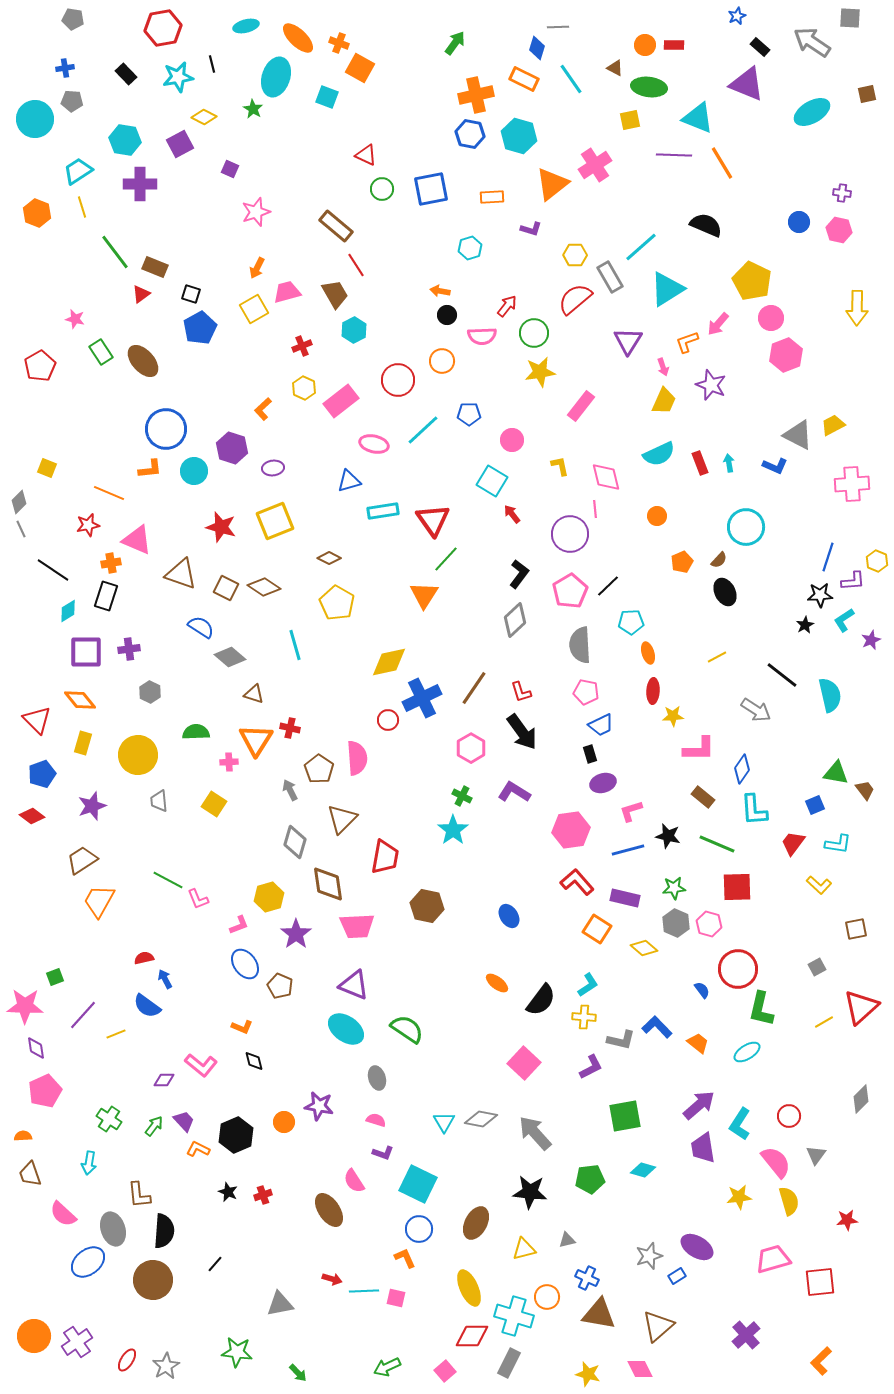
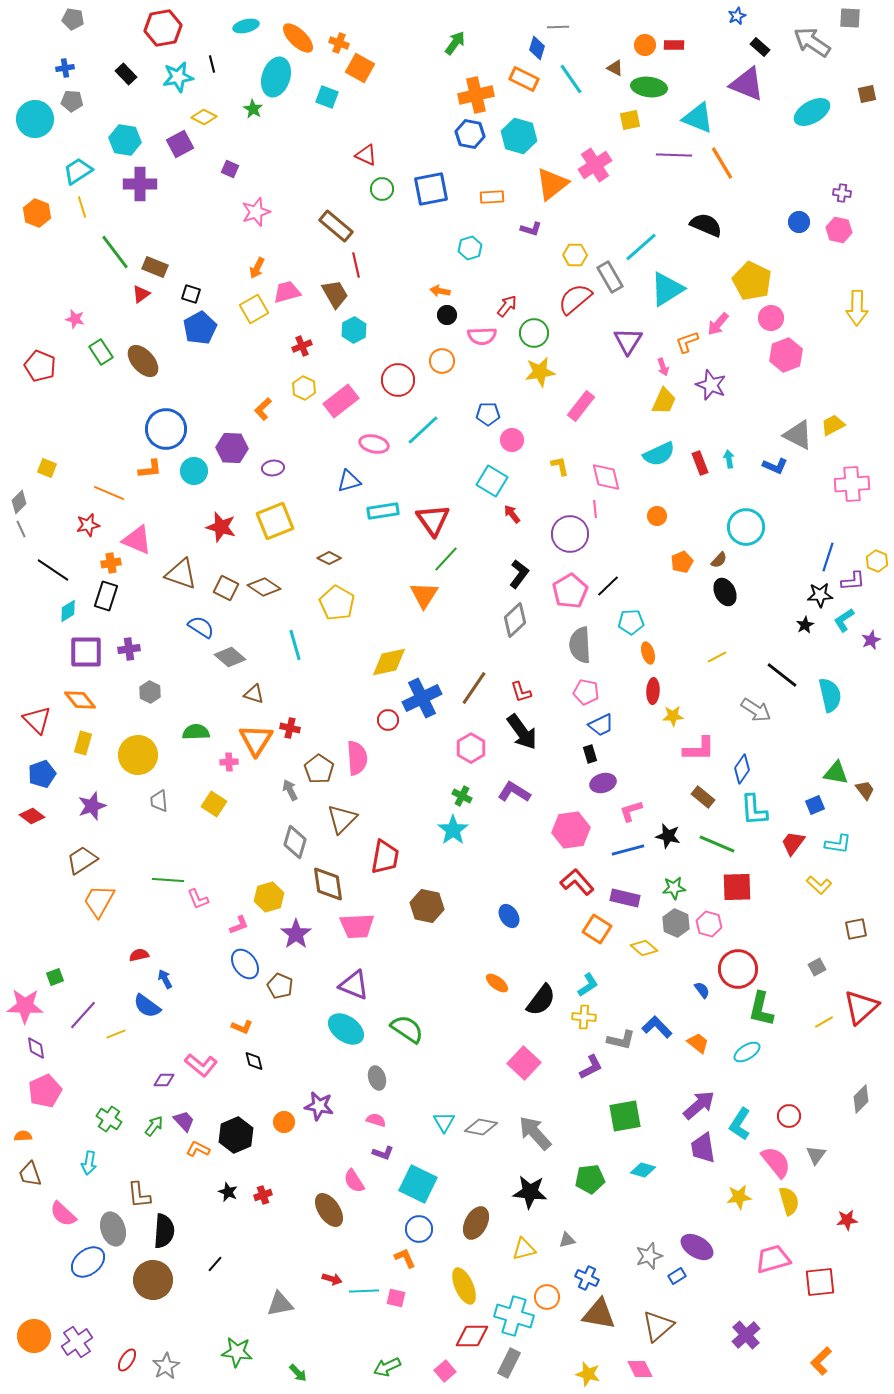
red line at (356, 265): rotated 20 degrees clockwise
red pentagon at (40, 366): rotated 20 degrees counterclockwise
blue pentagon at (469, 414): moved 19 px right
purple hexagon at (232, 448): rotated 16 degrees counterclockwise
cyan arrow at (729, 463): moved 4 px up
green line at (168, 880): rotated 24 degrees counterclockwise
red semicircle at (144, 958): moved 5 px left, 3 px up
gray diamond at (481, 1119): moved 8 px down
yellow ellipse at (469, 1288): moved 5 px left, 2 px up
